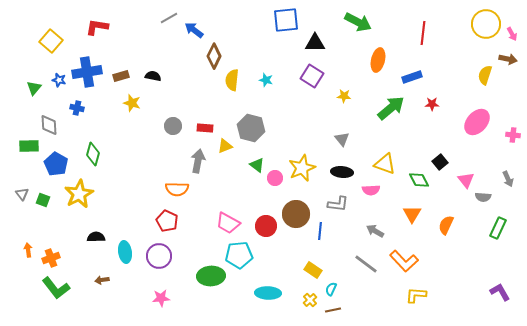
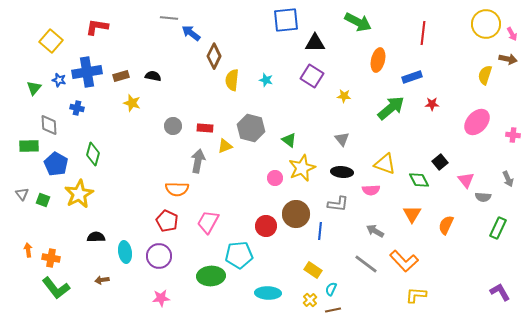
gray line at (169, 18): rotated 36 degrees clockwise
blue arrow at (194, 30): moved 3 px left, 3 px down
green triangle at (257, 165): moved 32 px right, 25 px up
pink trapezoid at (228, 223): moved 20 px left, 1 px up; rotated 90 degrees clockwise
orange cross at (51, 258): rotated 30 degrees clockwise
